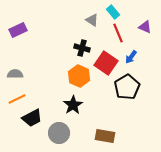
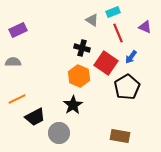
cyan rectangle: rotated 72 degrees counterclockwise
gray semicircle: moved 2 px left, 12 px up
black trapezoid: moved 3 px right, 1 px up
brown rectangle: moved 15 px right
